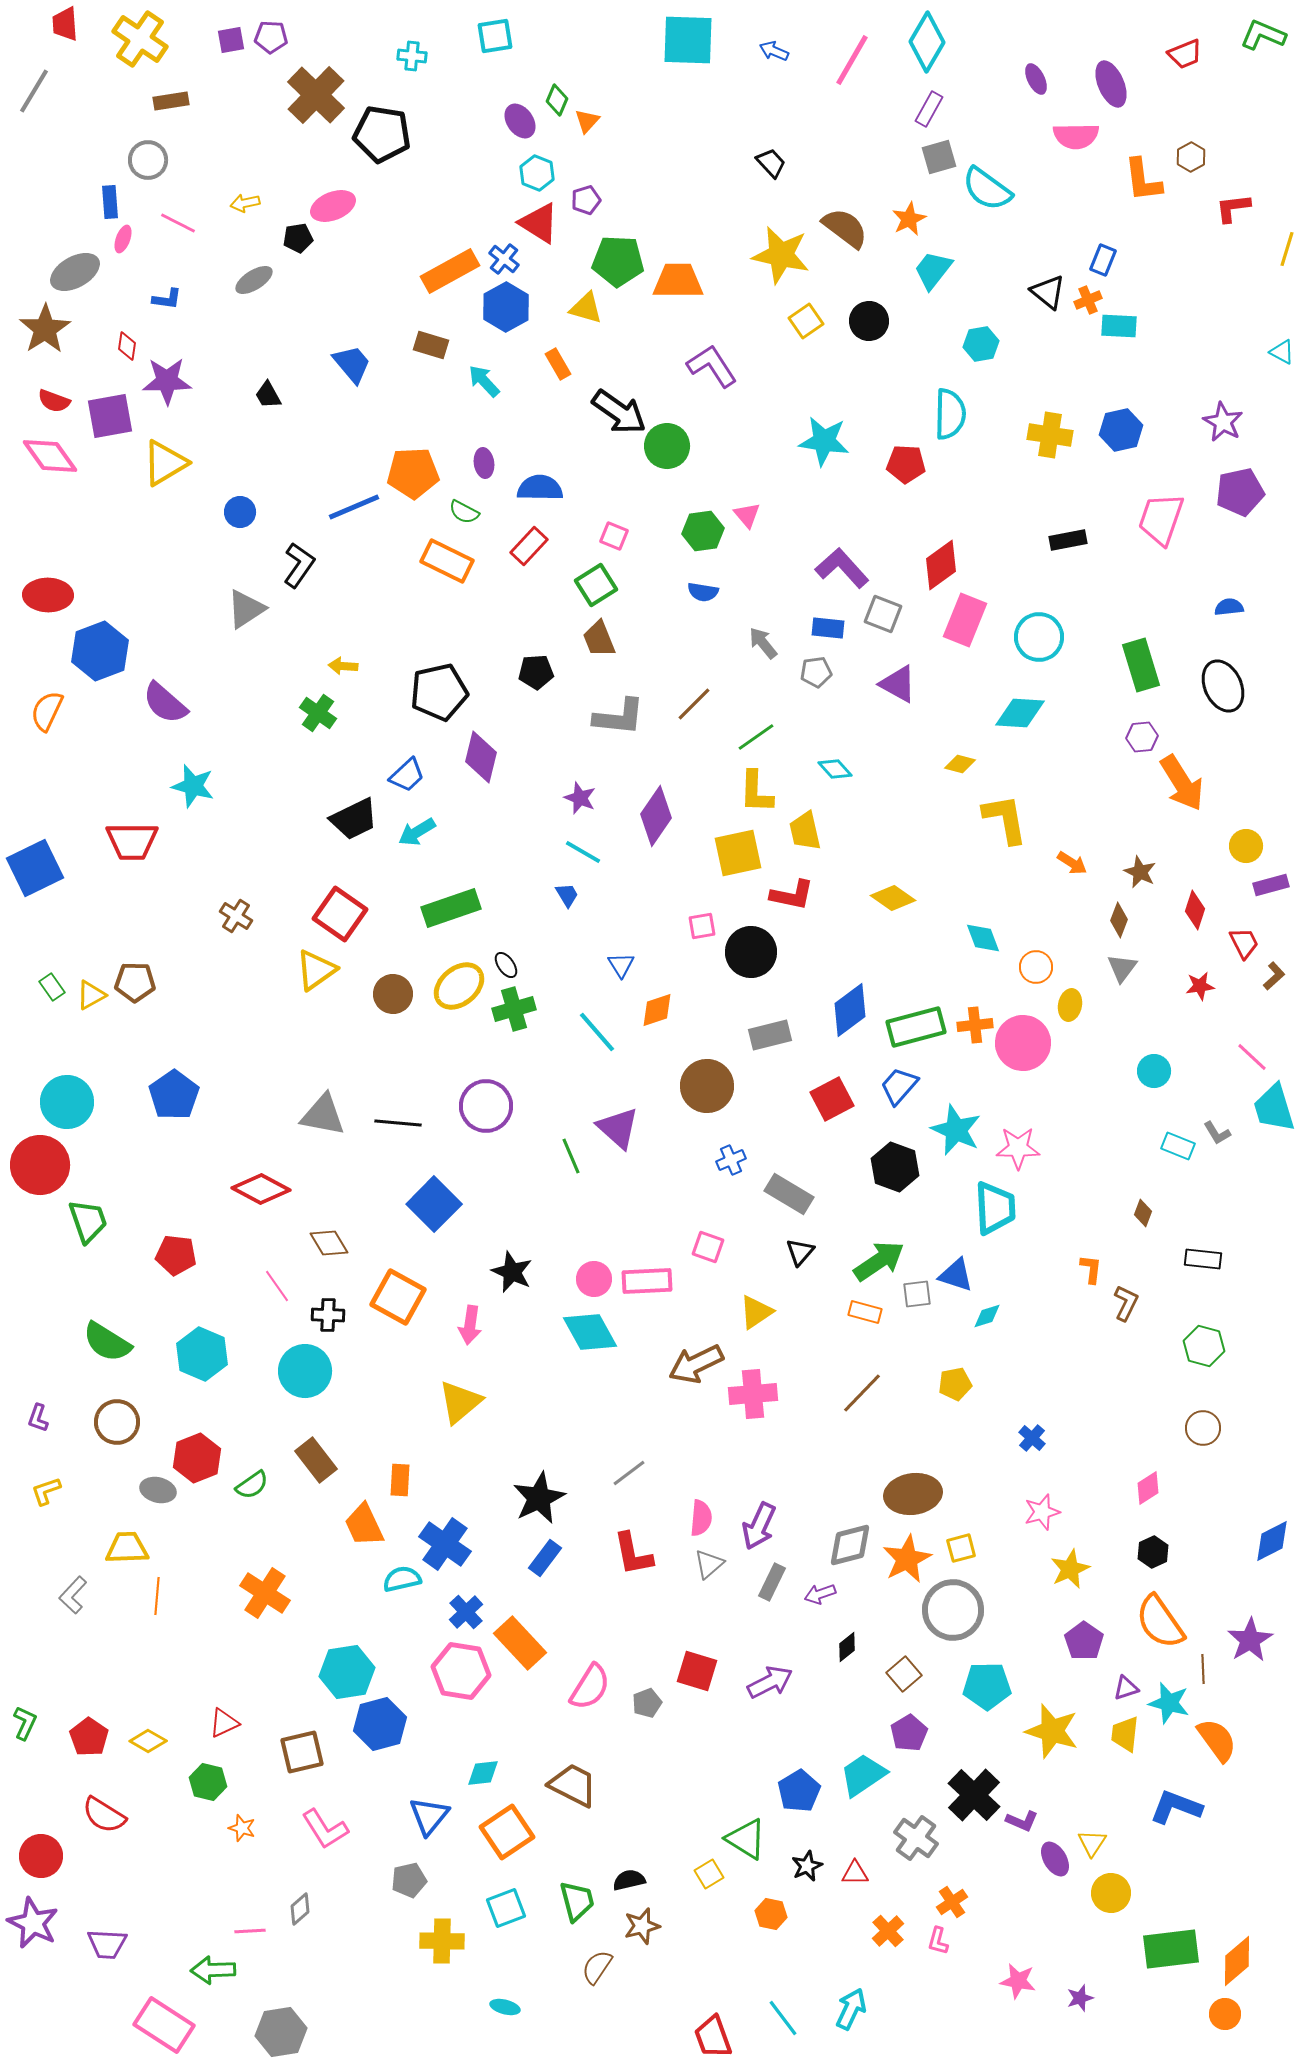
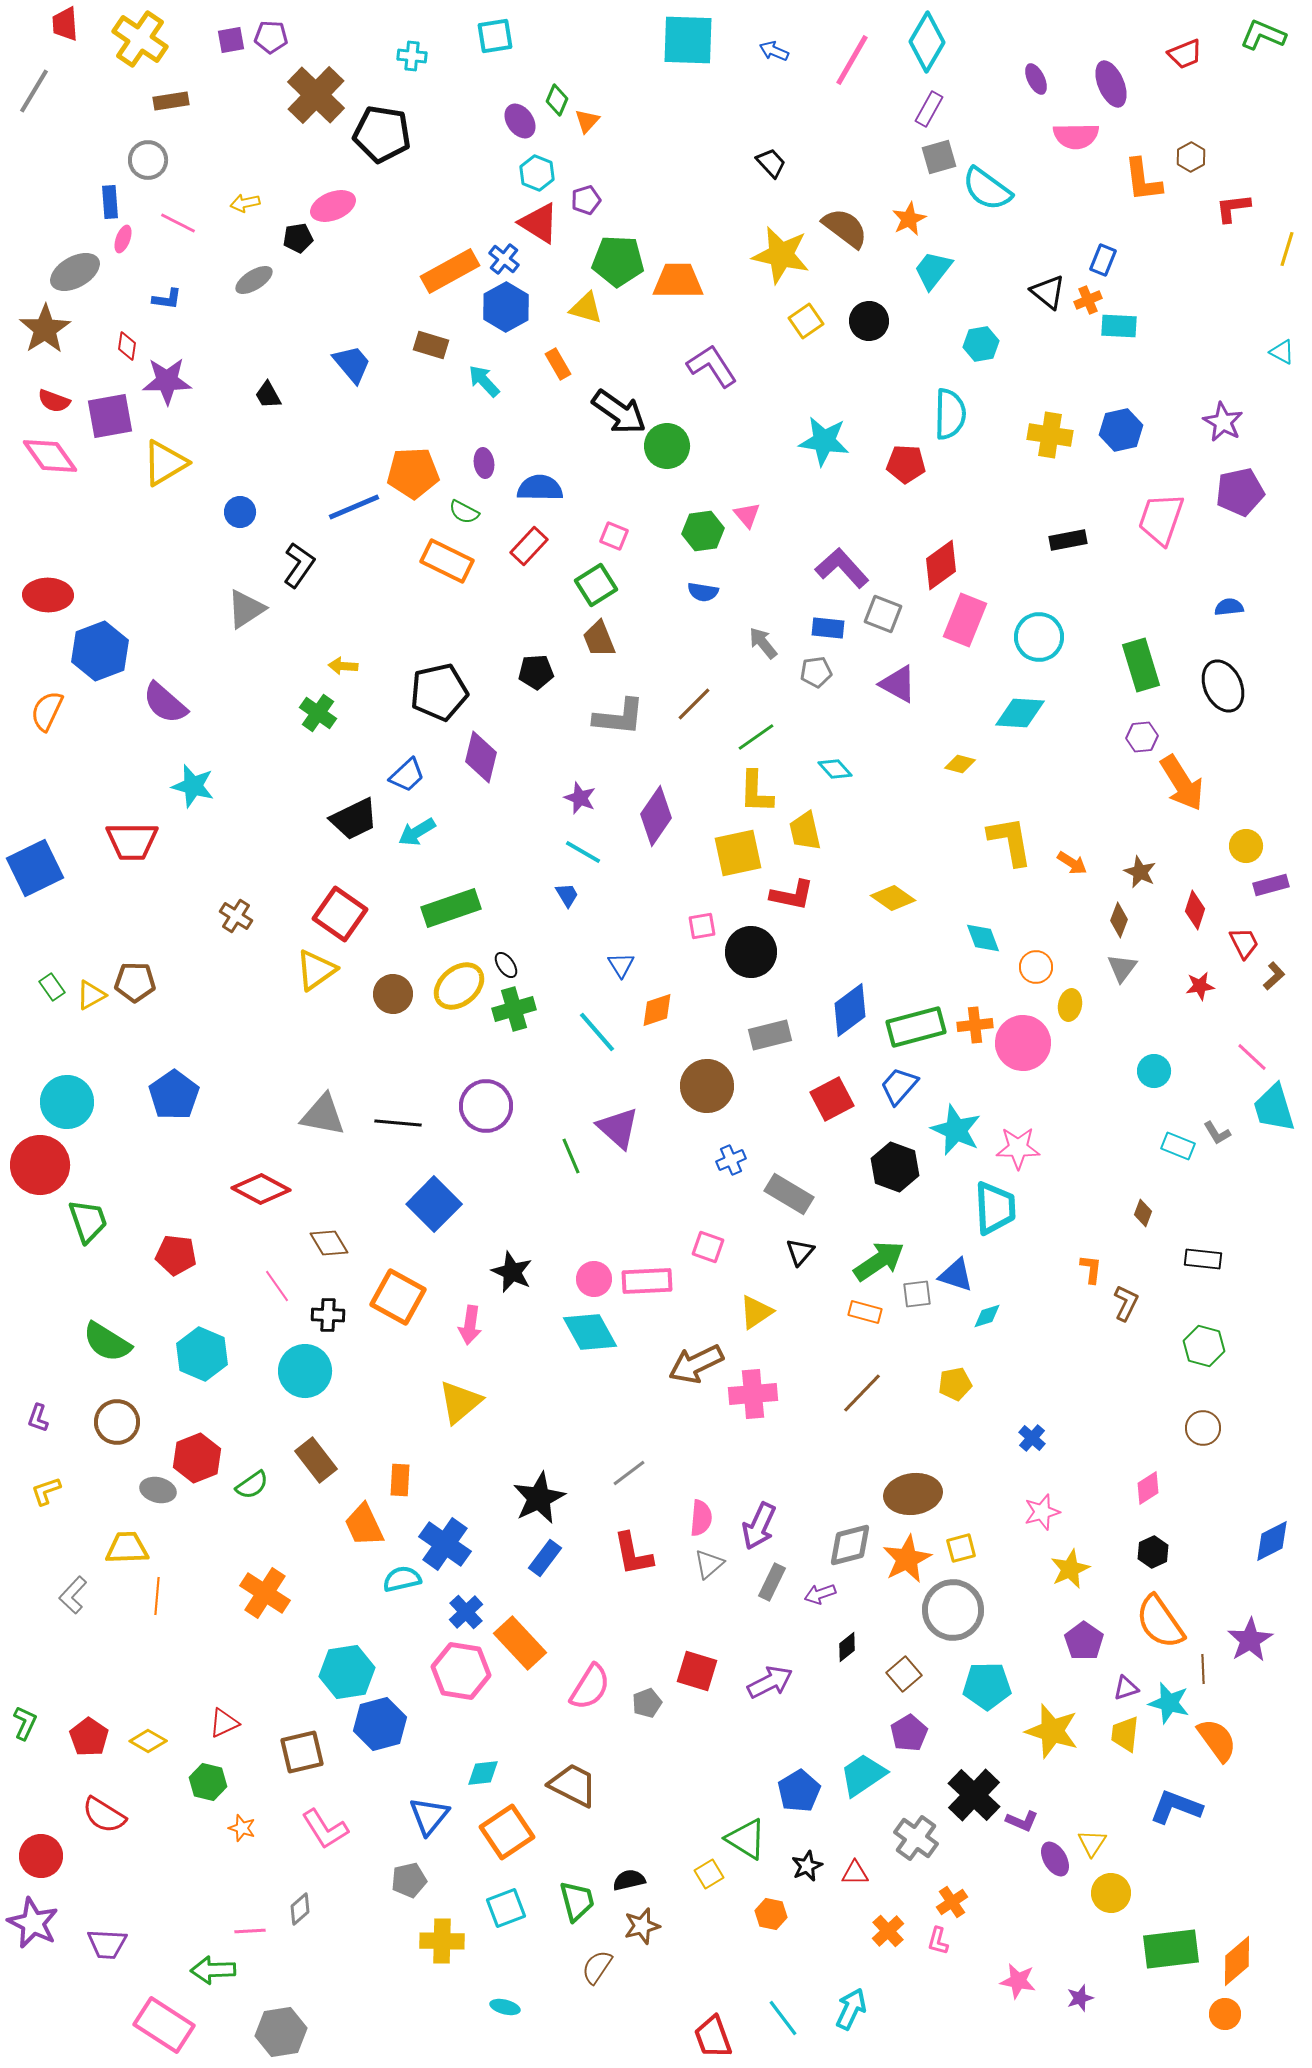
yellow L-shape at (1005, 819): moved 5 px right, 22 px down
